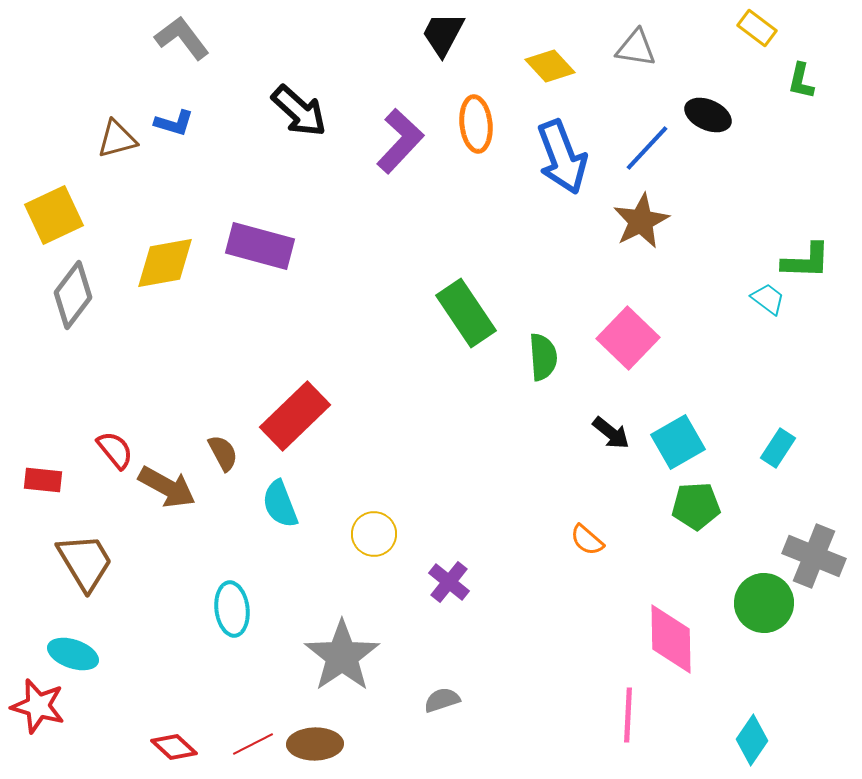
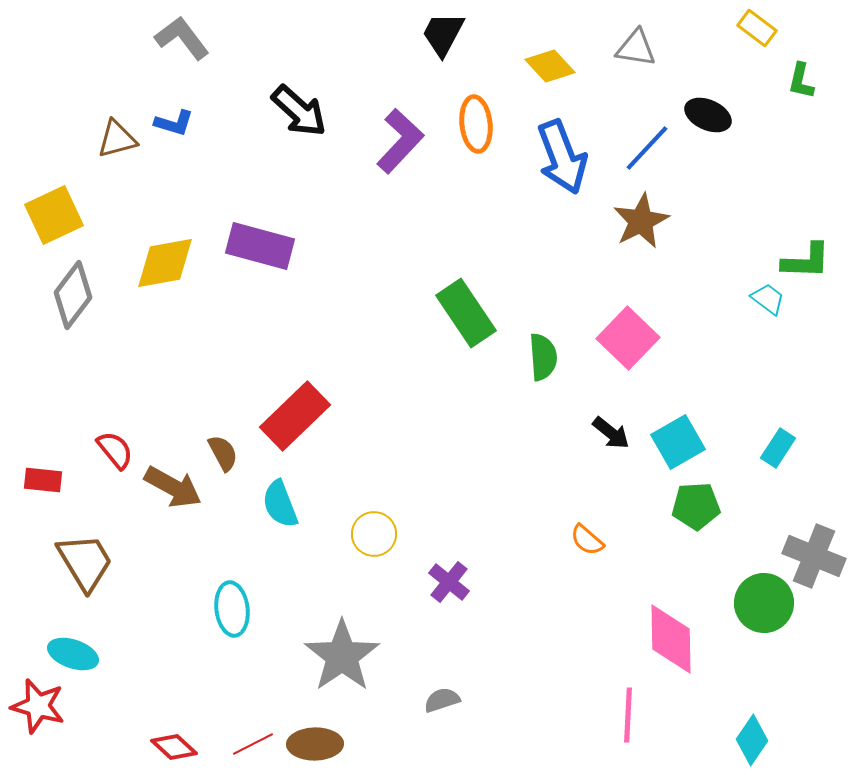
brown arrow at (167, 487): moved 6 px right
